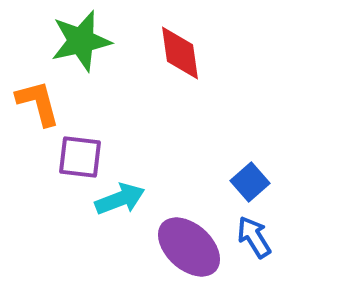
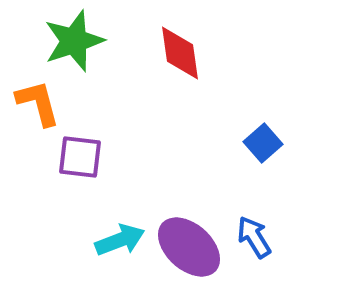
green star: moved 7 px left; rotated 6 degrees counterclockwise
blue square: moved 13 px right, 39 px up
cyan arrow: moved 41 px down
